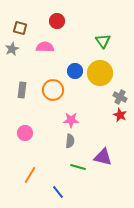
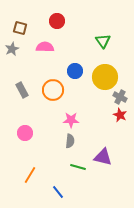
yellow circle: moved 5 px right, 4 px down
gray rectangle: rotated 35 degrees counterclockwise
